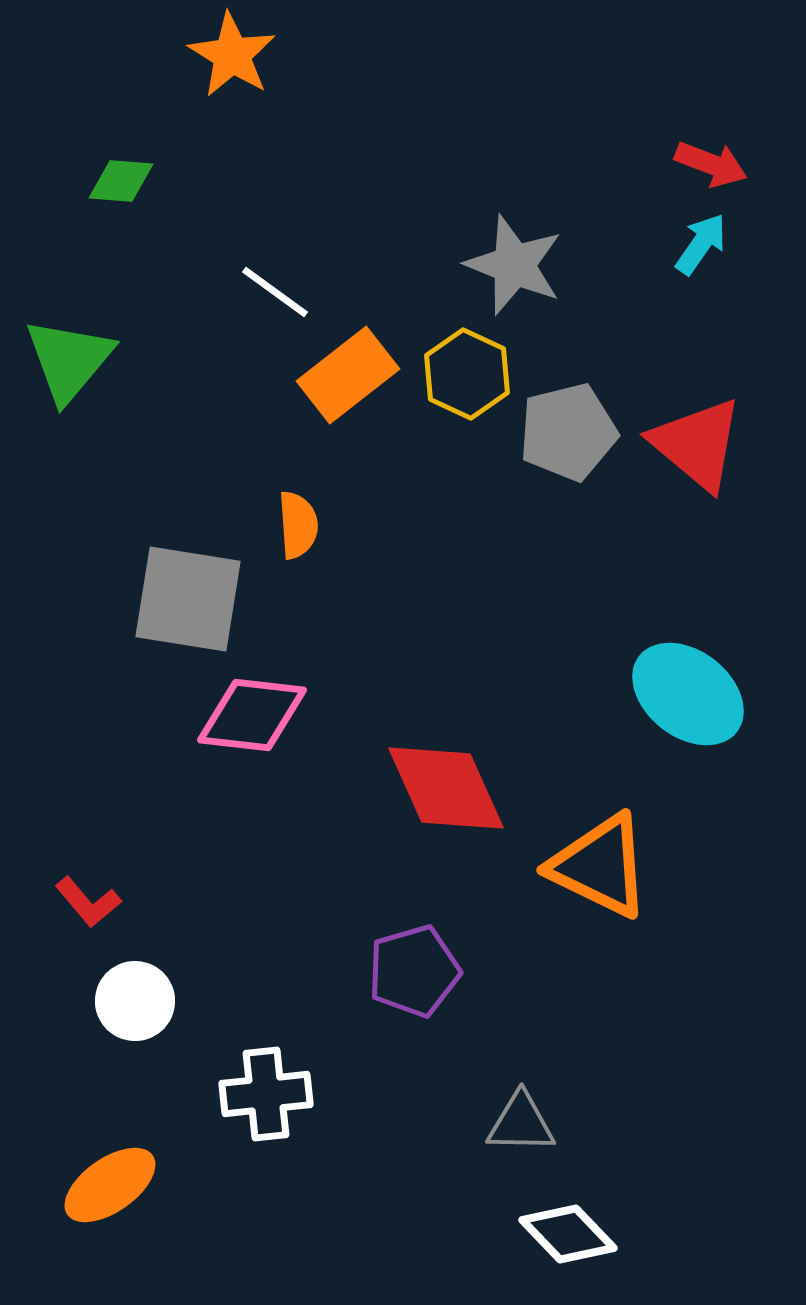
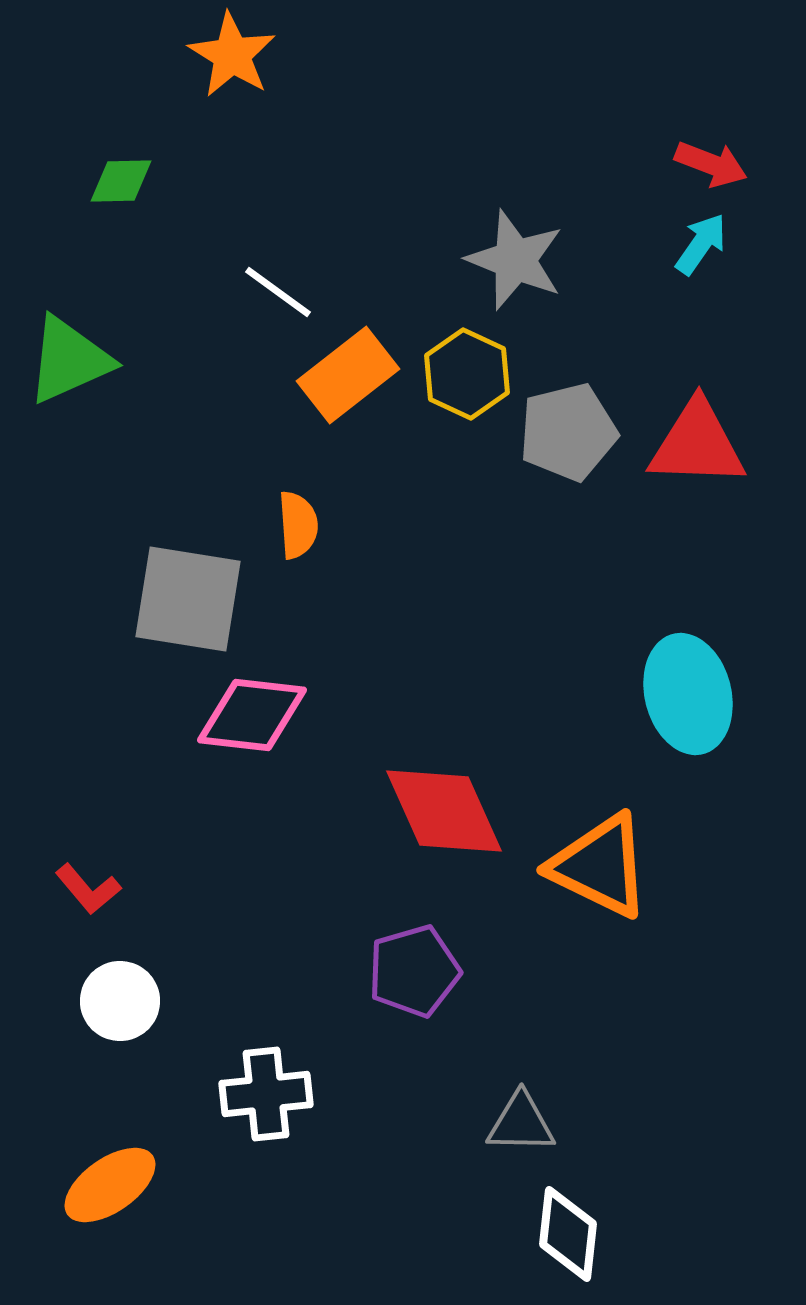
green diamond: rotated 6 degrees counterclockwise
gray star: moved 1 px right, 5 px up
white line: moved 3 px right
green triangle: rotated 26 degrees clockwise
red triangle: rotated 38 degrees counterclockwise
cyan ellipse: rotated 38 degrees clockwise
red diamond: moved 2 px left, 23 px down
red L-shape: moved 13 px up
white circle: moved 15 px left
white diamond: rotated 50 degrees clockwise
